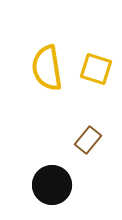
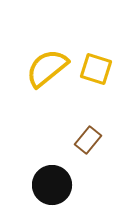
yellow semicircle: rotated 60 degrees clockwise
